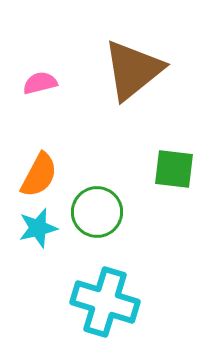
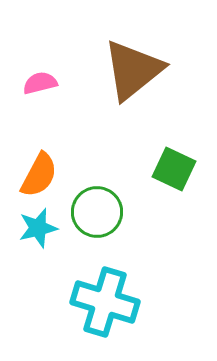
green square: rotated 18 degrees clockwise
